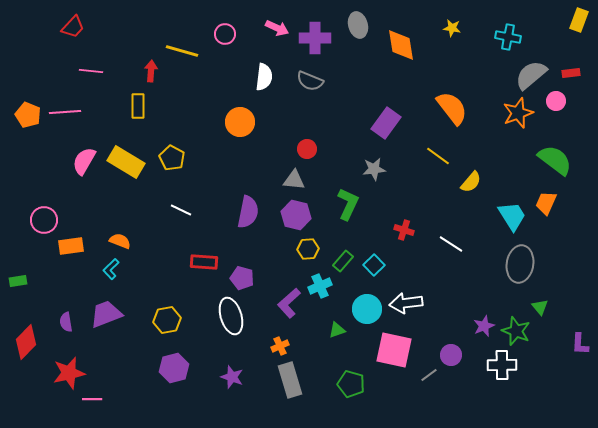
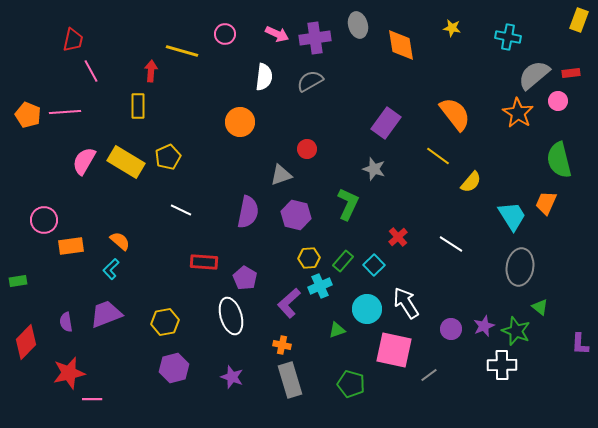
red trapezoid at (73, 27): moved 13 px down; rotated 30 degrees counterclockwise
pink arrow at (277, 28): moved 6 px down
purple cross at (315, 38): rotated 8 degrees counterclockwise
pink line at (91, 71): rotated 55 degrees clockwise
gray semicircle at (531, 75): moved 3 px right
gray semicircle at (310, 81): rotated 128 degrees clockwise
pink circle at (556, 101): moved 2 px right
orange semicircle at (452, 108): moved 3 px right, 6 px down
orange star at (518, 113): rotated 20 degrees counterclockwise
yellow pentagon at (172, 158): moved 4 px left, 1 px up; rotated 20 degrees clockwise
green semicircle at (555, 160): moved 4 px right; rotated 141 degrees counterclockwise
gray star at (374, 169): rotated 25 degrees clockwise
gray triangle at (294, 180): moved 13 px left, 5 px up; rotated 25 degrees counterclockwise
red cross at (404, 230): moved 6 px left, 7 px down; rotated 30 degrees clockwise
orange semicircle at (120, 241): rotated 20 degrees clockwise
yellow hexagon at (308, 249): moved 1 px right, 9 px down
gray ellipse at (520, 264): moved 3 px down
purple pentagon at (242, 278): moved 3 px right; rotated 15 degrees clockwise
white arrow at (406, 303): rotated 64 degrees clockwise
green triangle at (540, 307): rotated 12 degrees counterclockwise
yellow hexagon at (167, 320): moved 2 px left, 2 px down
orange cross at (280, 346): moved 2 px right, 1 px up; rotated 36 degrees clockwise
purple circle at (451, 355): moved 26 px up
